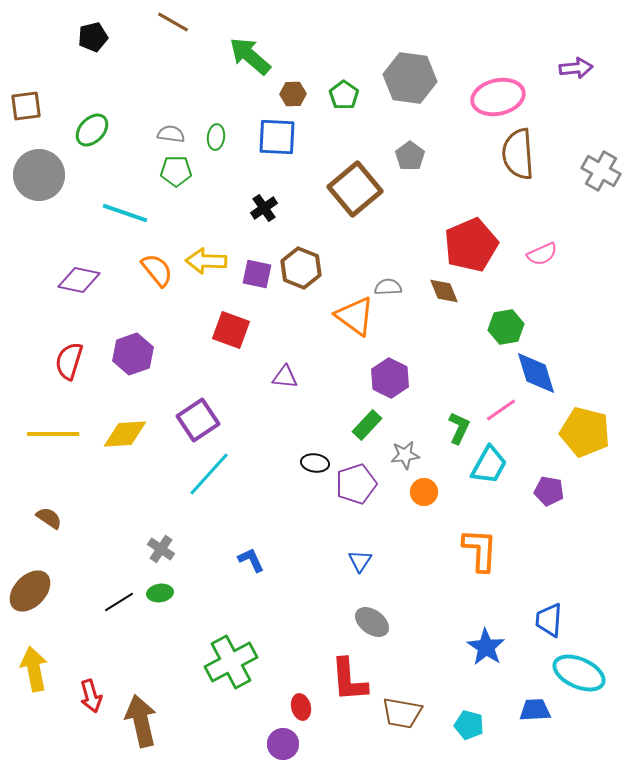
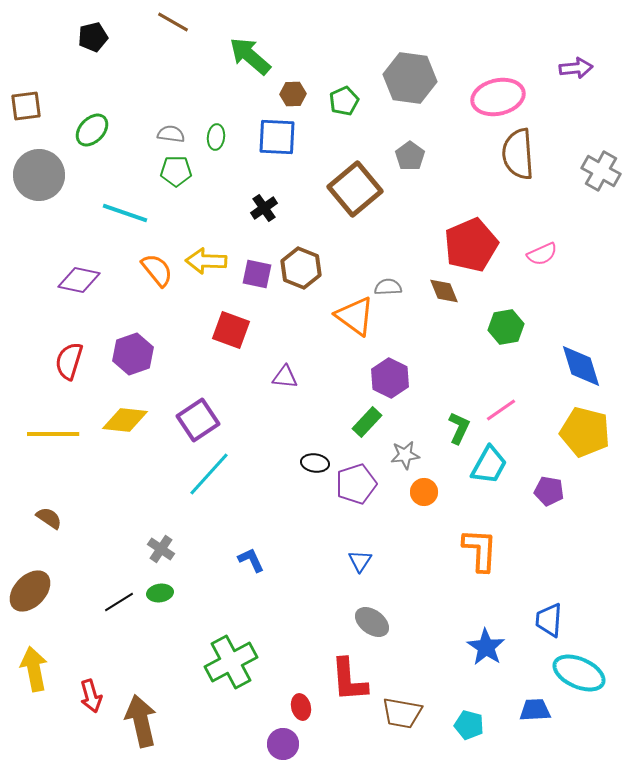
green pentagon at (344, 95): moved 6 px down; rotated 12 degrees clockwise
blue diamond at (536, 373): moved 45 px right, 7 px up
green rectangle at (367, 425): moved 3 px up
yellow diamond at (125, 434): moved 14 px up; rotated 9 degrees clockwise
